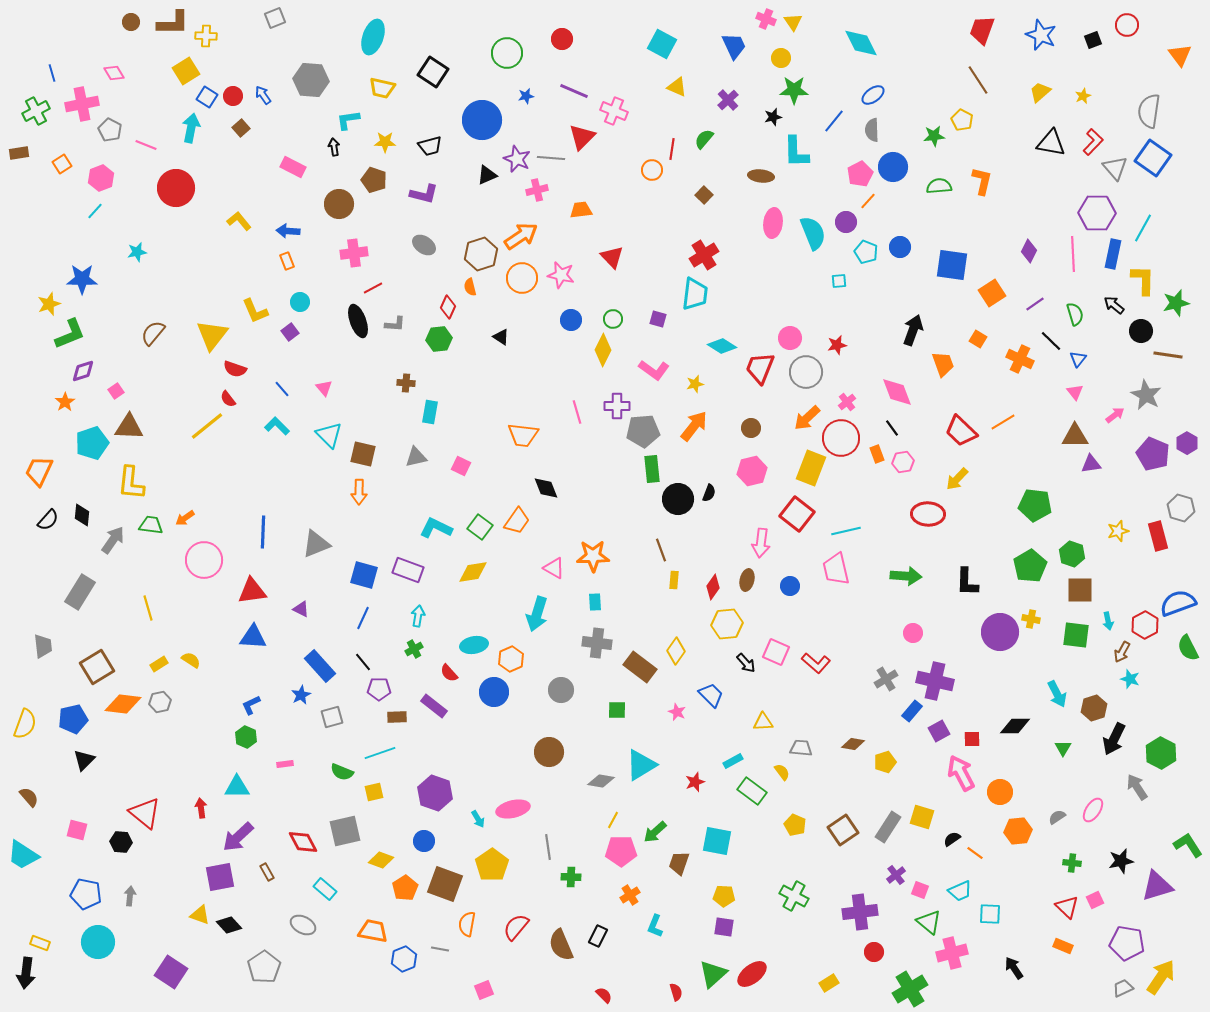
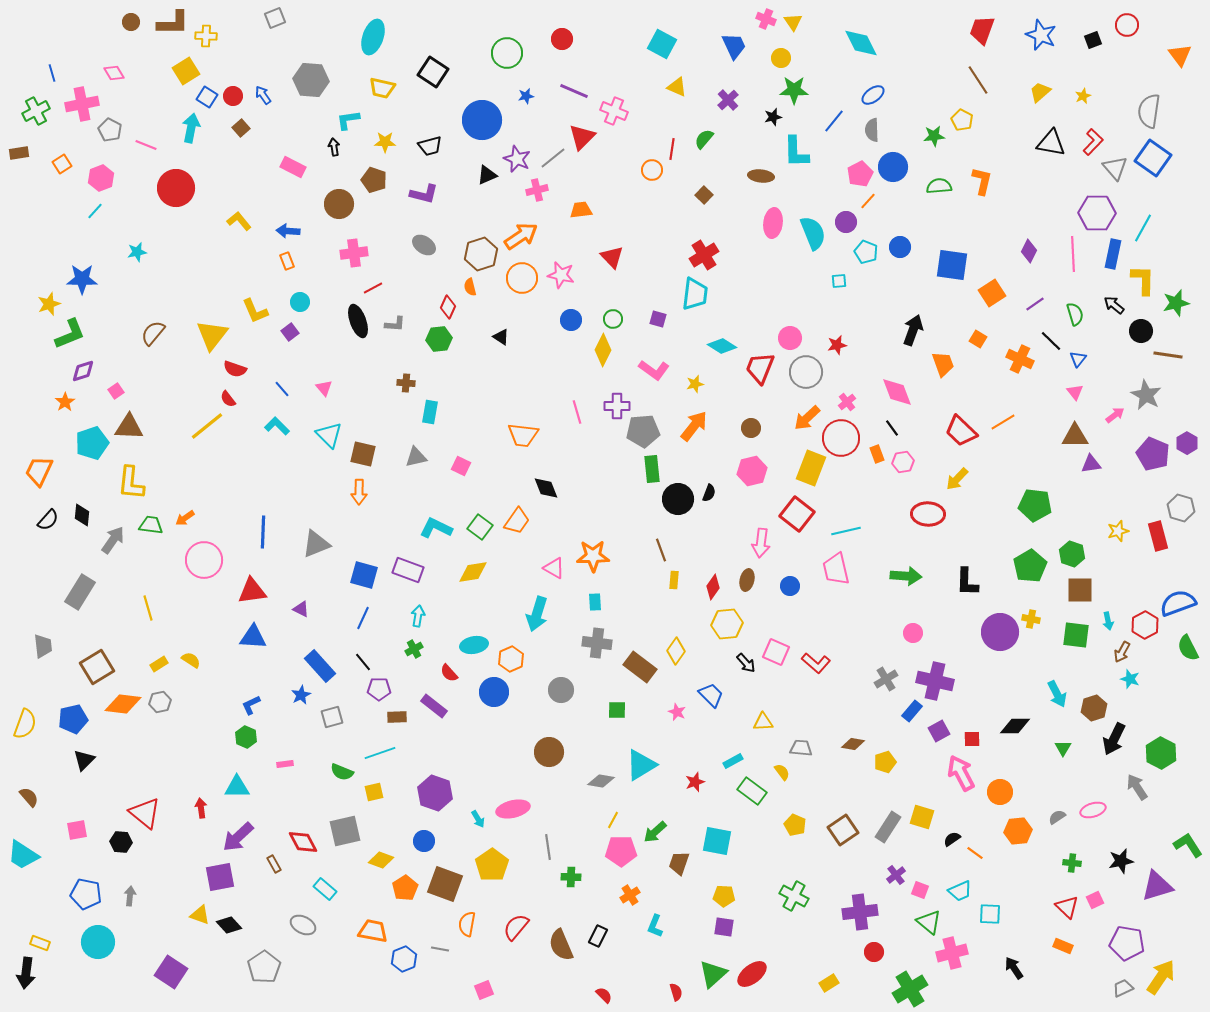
gray line at (551, 158): moved 2 px right; rotated 44 degrees counterclockwise
pink ellipse at (1093, 810): rotated 40 degrees clockwise
pink square at (77, 830): rotated 25 degrees counterclockwise
brown rectangle at (267, 872): moved 7 px right, 8 px up
